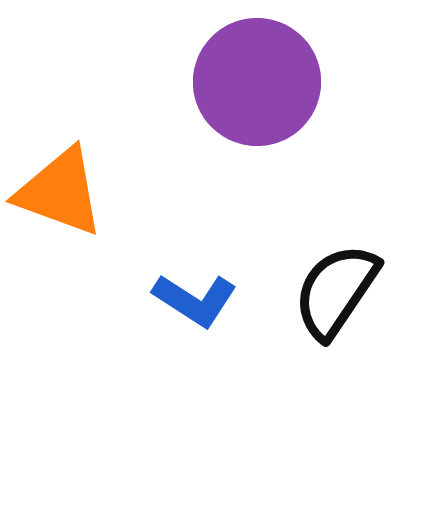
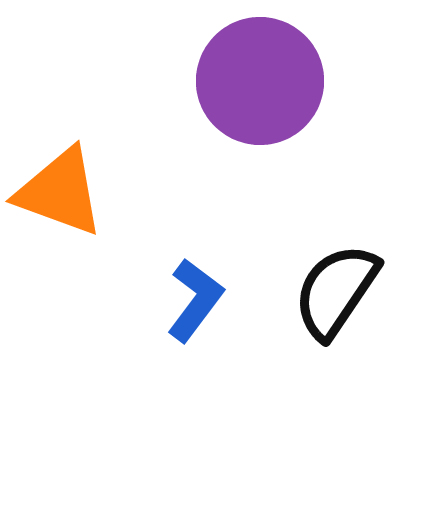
purple circle: moved 3 px right, 1 px up
blue L-shape: rotated 86 degrees counterclockwise
